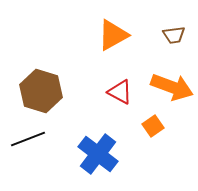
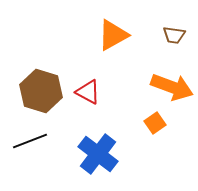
brown trapezoid: rotated 15 degrees clockwise
red triangle: moved 32 px left
orange square: moved 2 px right, 3 px up
black line: moved 2 px right, 2 px down
